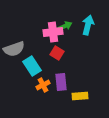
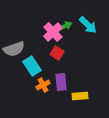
cyan arrow: rotated 120 degrees clockwise
pink cross: rotated 36 degrees counterclockwise
